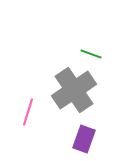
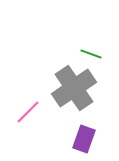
gray cross: moved 2 px up
pink line: rotated 28 degrees clockwise
